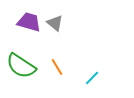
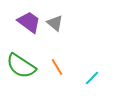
purple trapezoid: rotated 20 degrees clockwise
